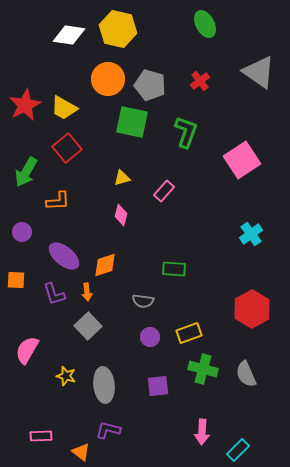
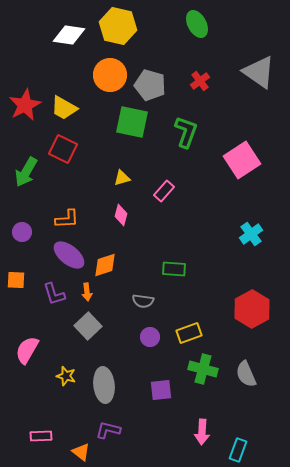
green ellipse at (205, 24): moved 8 px left
yellow hexagon at (118, 29): moved 3 px up
orange circle at (108, 79): moved 2 px right, 4 px up
red square at (67, 148): moved 4 px left, 1 px down; rotated 24 degrees counterclockwise
orange L-shape at (58, 201): moved 9 px right, 18 px down
purple ellipse at (64, 256): moved 5 px right, 1 px up
purple square at (158, 386): moved 3 px right, 4 px down
cyan rectangle at (238, 450): rotated 25 degrees counterclockwise
